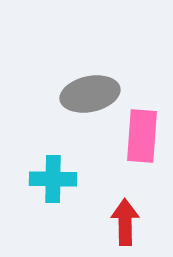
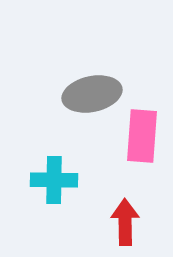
gray ellipse: moved 2 px right
cyan cross: moved 1 px right, 1 px down
